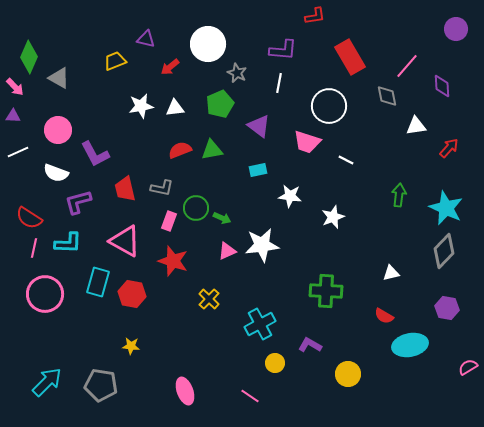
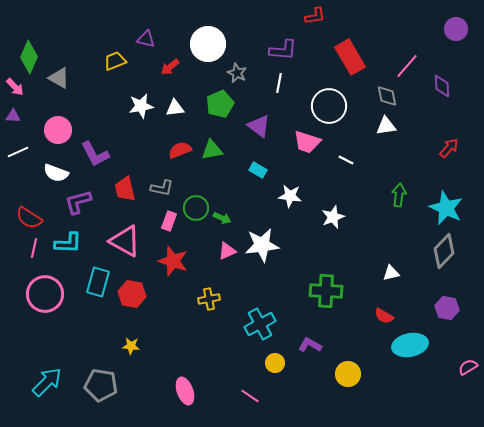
white triangle at (416, 126): moved 30 px left
cyan rectangle at (258, 170): rotated 42 degrees clockwise
yellow cross at (209, 299): rotated 35 degrees clockwise
